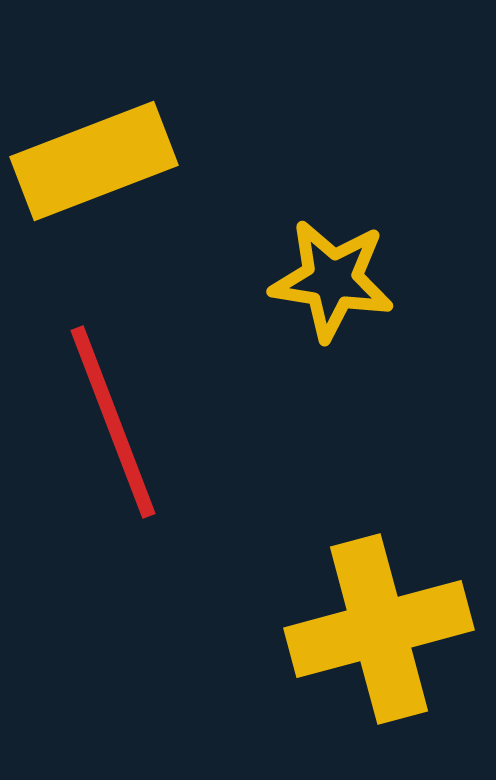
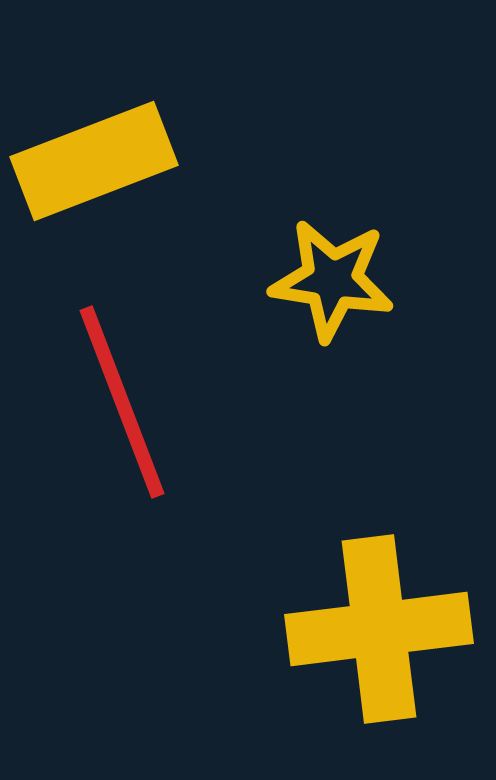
red line: moved 9 px right, 20 px up
yellow cross: rotated 8 degrees clockwise
